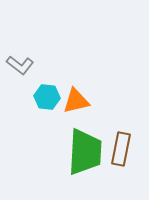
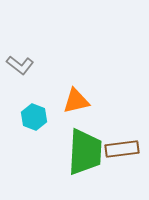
cyan hexagon: moved 13 px left, 20 px down; rotated 15 degrees clockwise
brown rectangle: moved 1 px right; rotated 72 degrees clockwise
